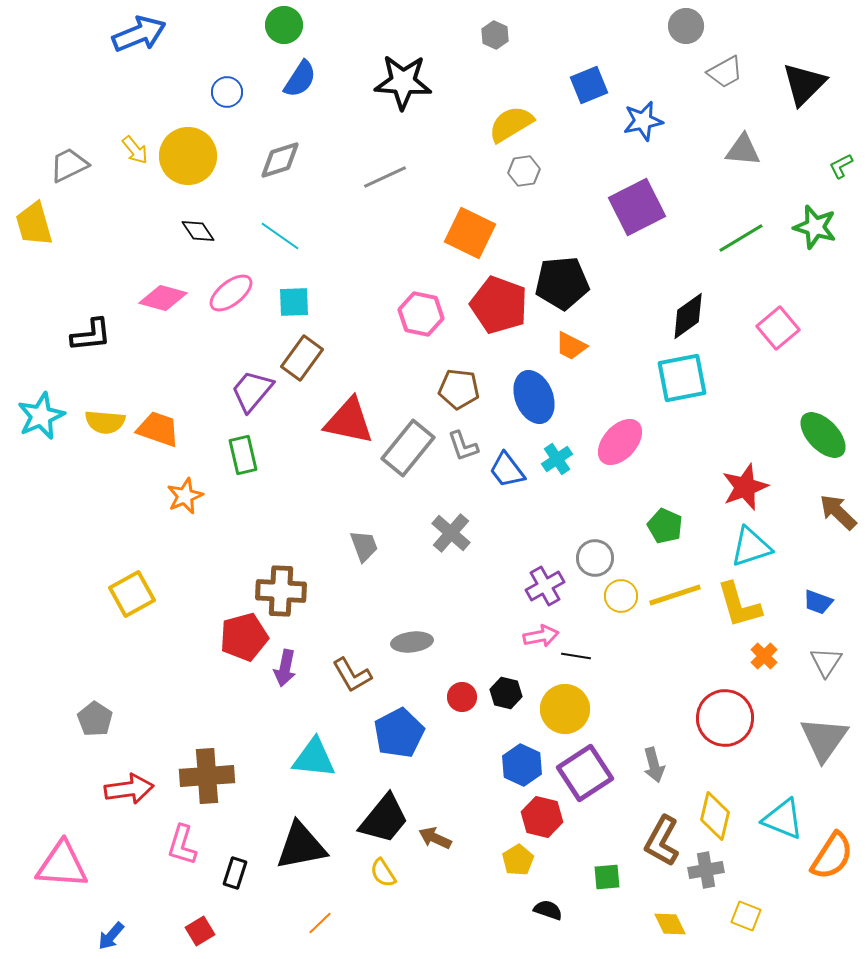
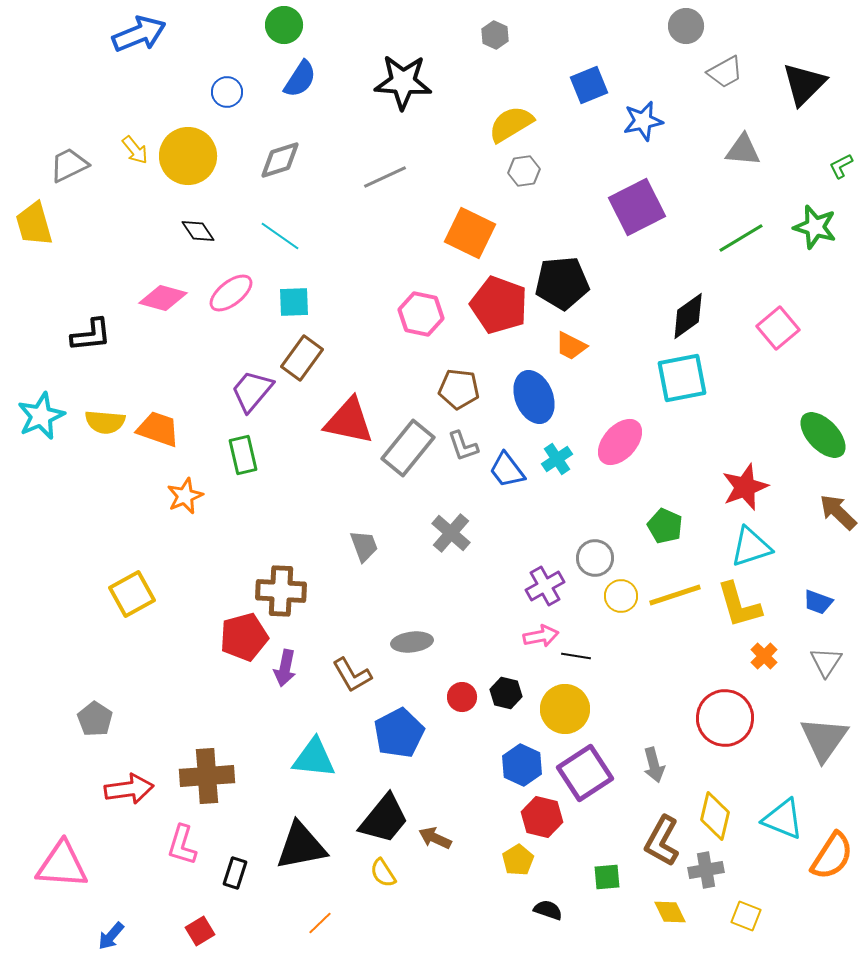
yellow diamond at (670, 924): moved 12 px up
